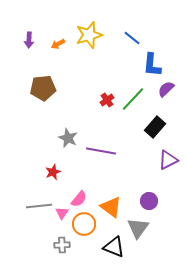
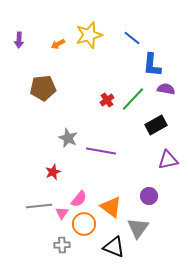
purple arrow: moved 10 px left
purple semicircle: rotated 54 degrees clockwise
black rectangle: moved 1 px right, 2 px up; rotated 20 degrees clockwise
purple triangle: rotated 15 degrees clockwise
purple circle: moved 5 px up
